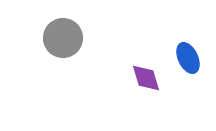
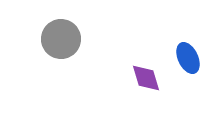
gray circle: moved 2 px left, 1 px down
